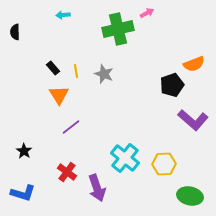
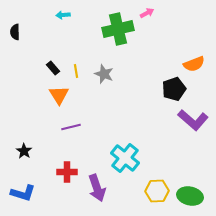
black pentagon: moved 2 px right, 4 px down
purple line: rotated 24 degrees clockwise
yellow hexagon: moved 7 px left, 27 px down
red cross: rotated 36 degrees counterclockwise
